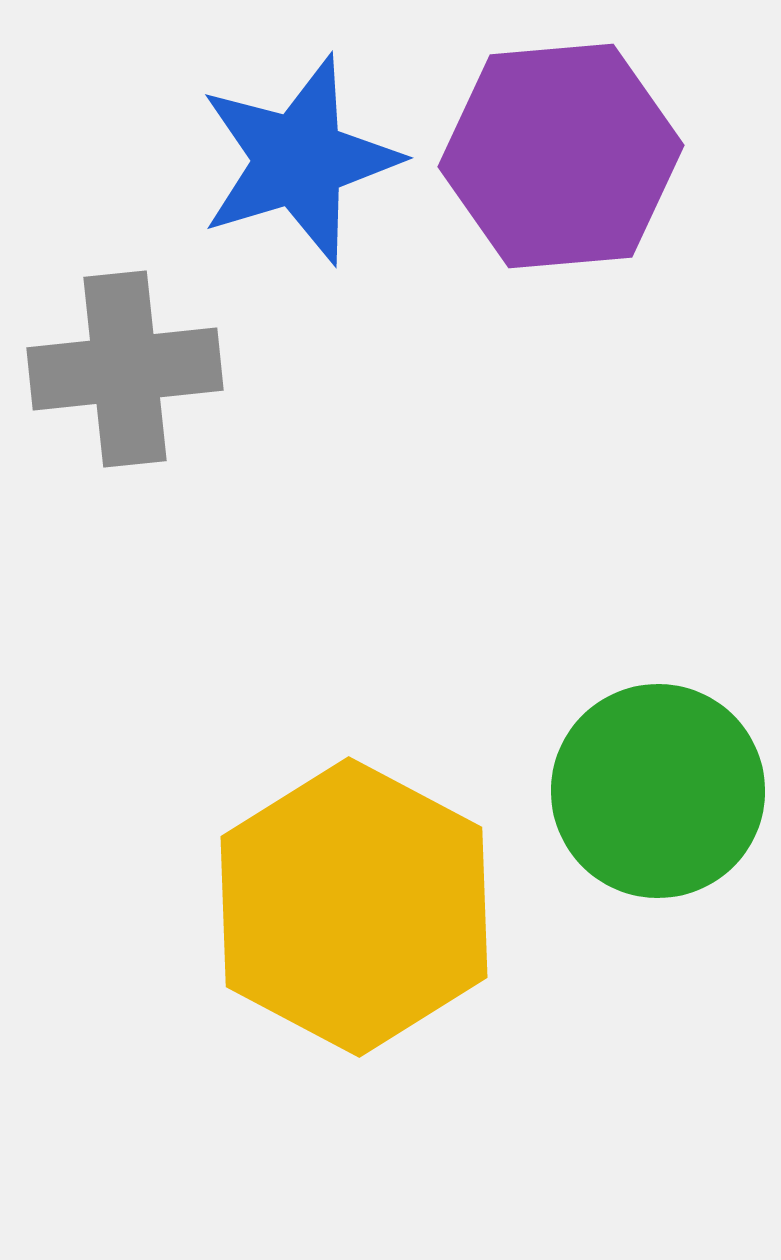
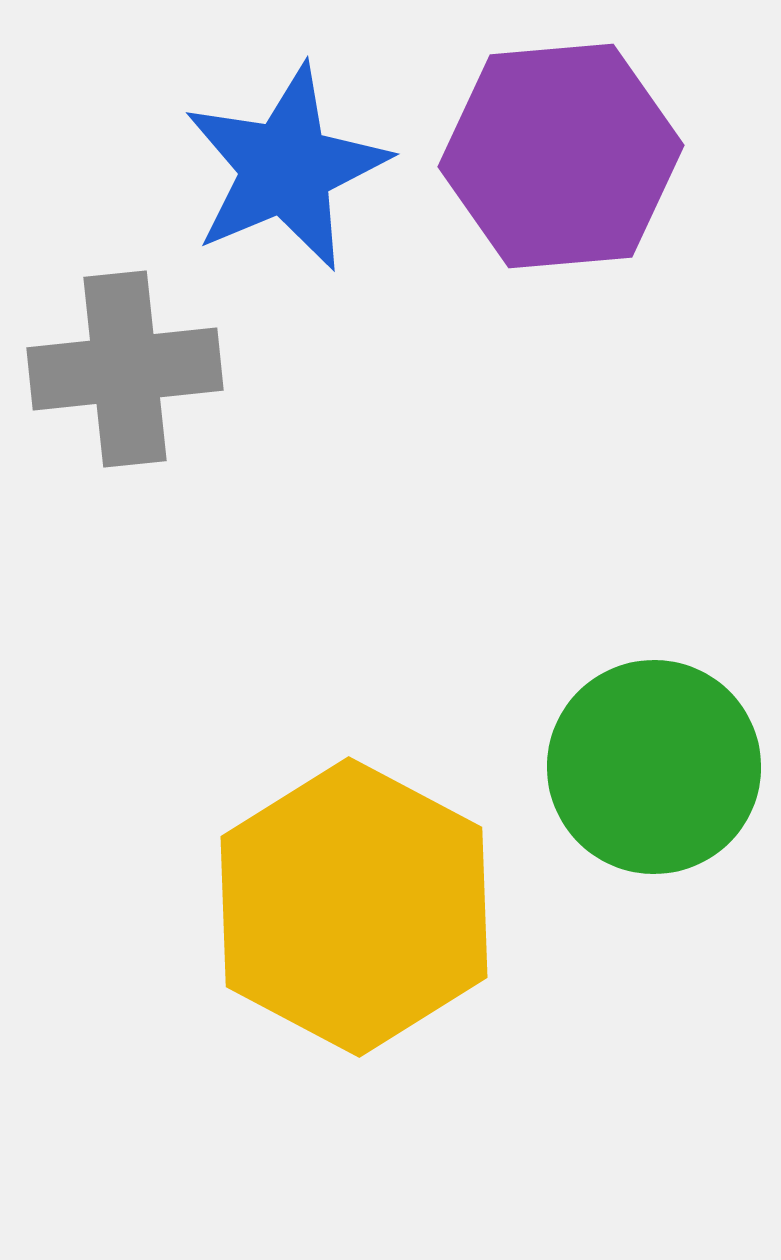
blue star: moved 13 px left, 8 px down; rotated 6 degrees counterclockwise
green circle: moved 4 px left, 24 px up
